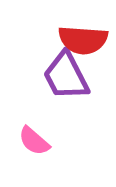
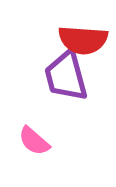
purple trapezoid: rotated 12 degrees clockwise
